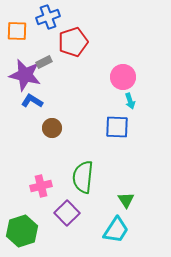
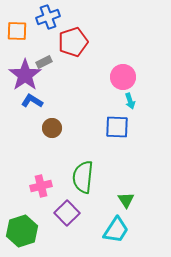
purple star: rotated 24 degrees clockwise
